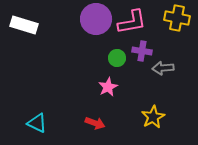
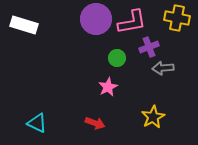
purple cross: moved 7 px right, 4 px up; rotated 30 degrees counterclockwise
